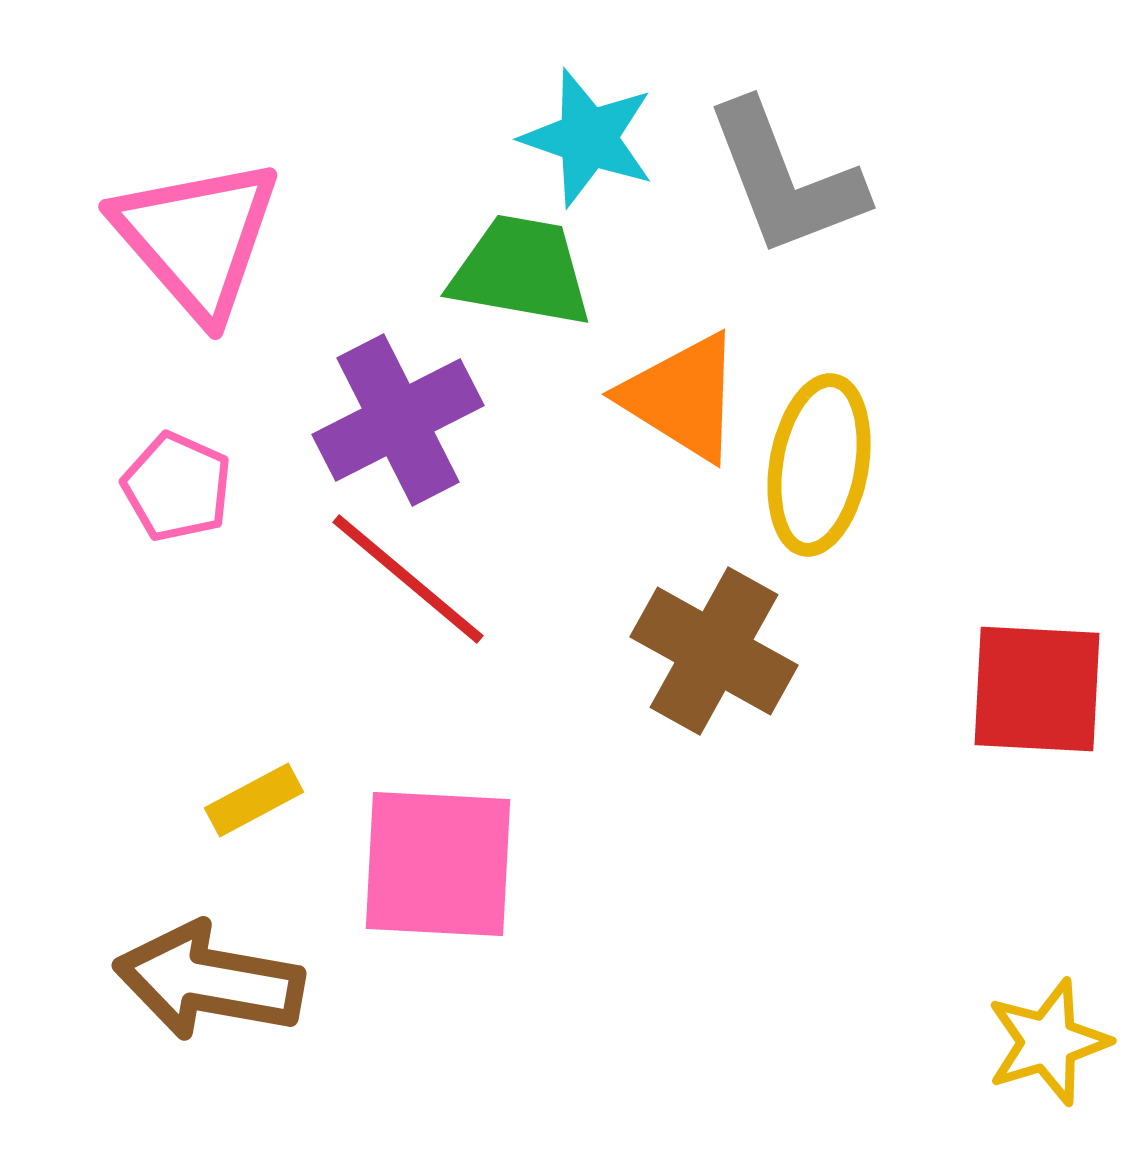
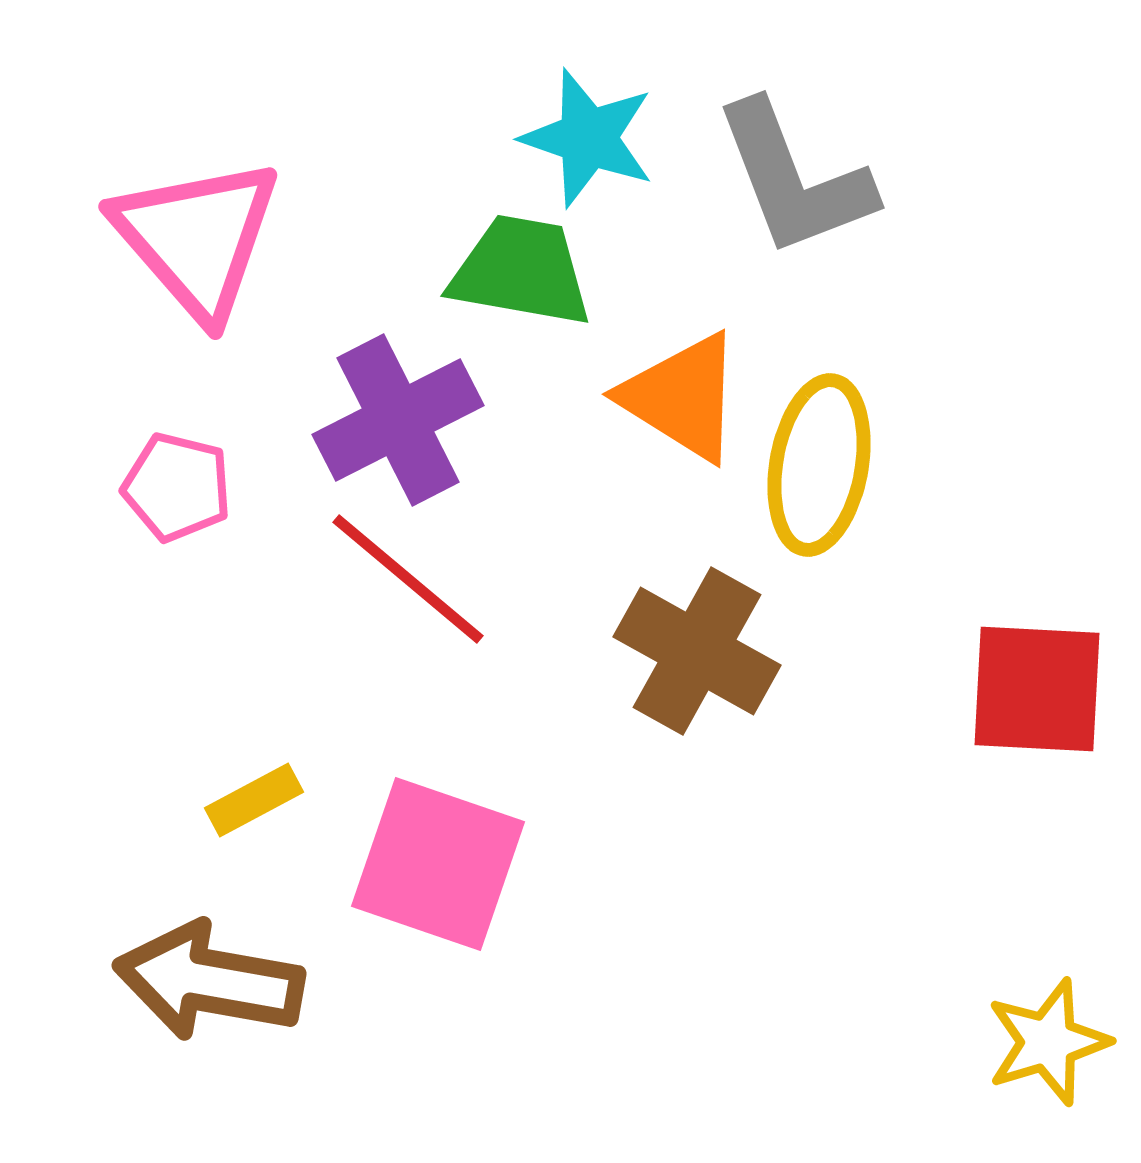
gray L-shape: moved 9 px right
pink pentagon: rotated 10 degrees counterclockwise
brown cross: moved 17 px left
pink square: rotated 16 degrees clockwise
